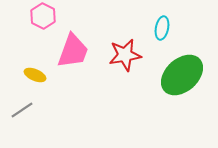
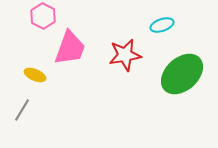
cyan ellipse: moved 3 px up; rotated 60 degrees clockwise
pink trapezoid: moved 3 px left, 3 px up
green ellipse: moved 1 px up
gray line: rotated 25 degrees counterclockwise
